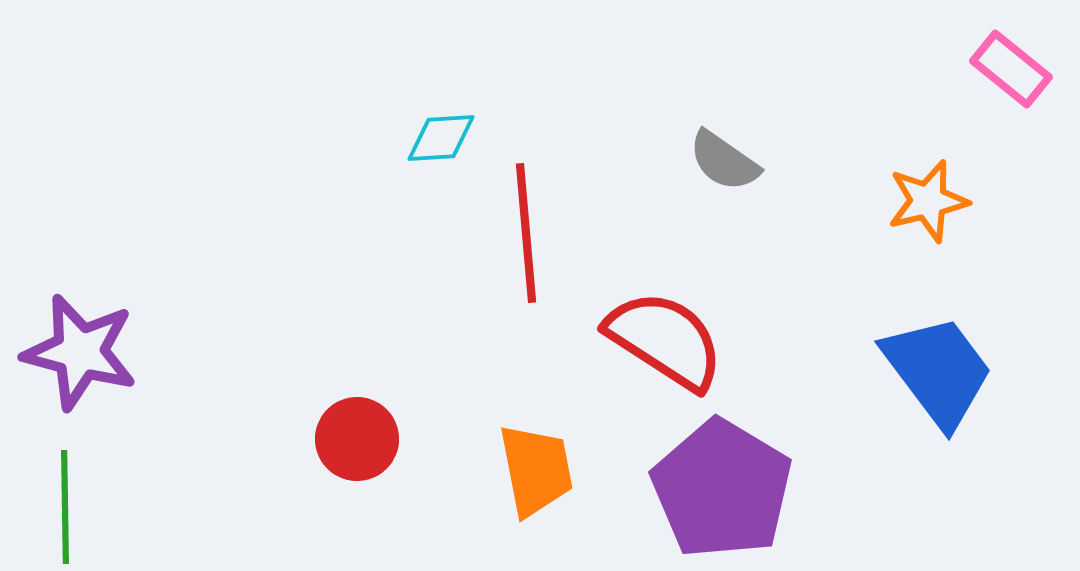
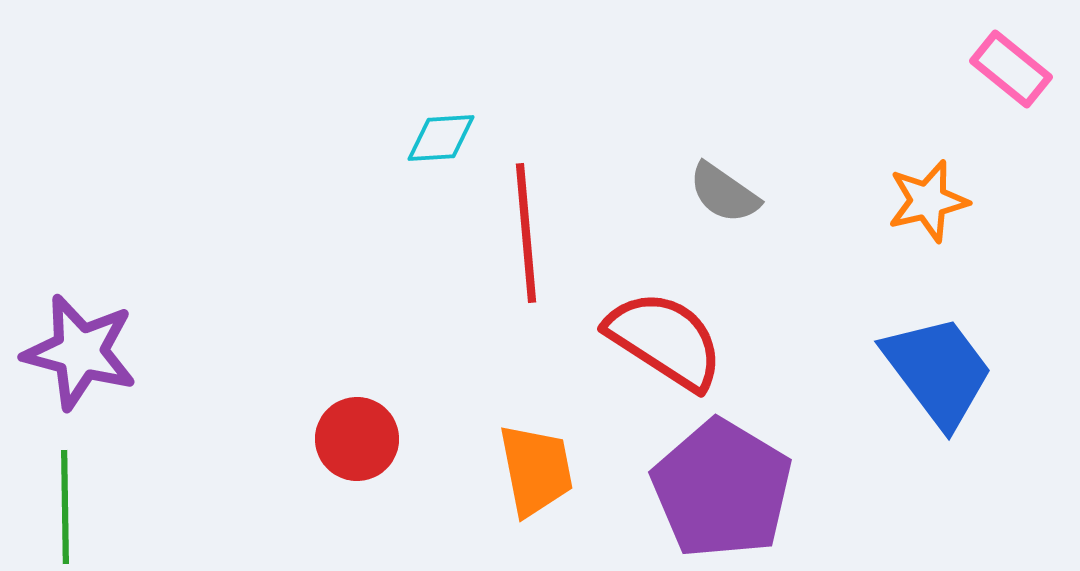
gray semicircle: moved 32 px down
